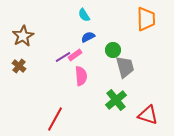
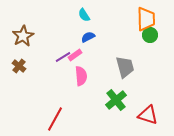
green circle: moved 37 px right, 15 px up
